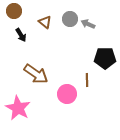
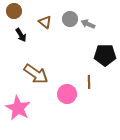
black pentagon: moved 3 px up
brown line: moved 2 px right, 2 px down
